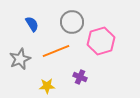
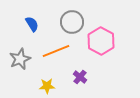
pink hexagon: rotated 16 degrees counterclockwise
purple cross: rotated 16 degrees clockwise
